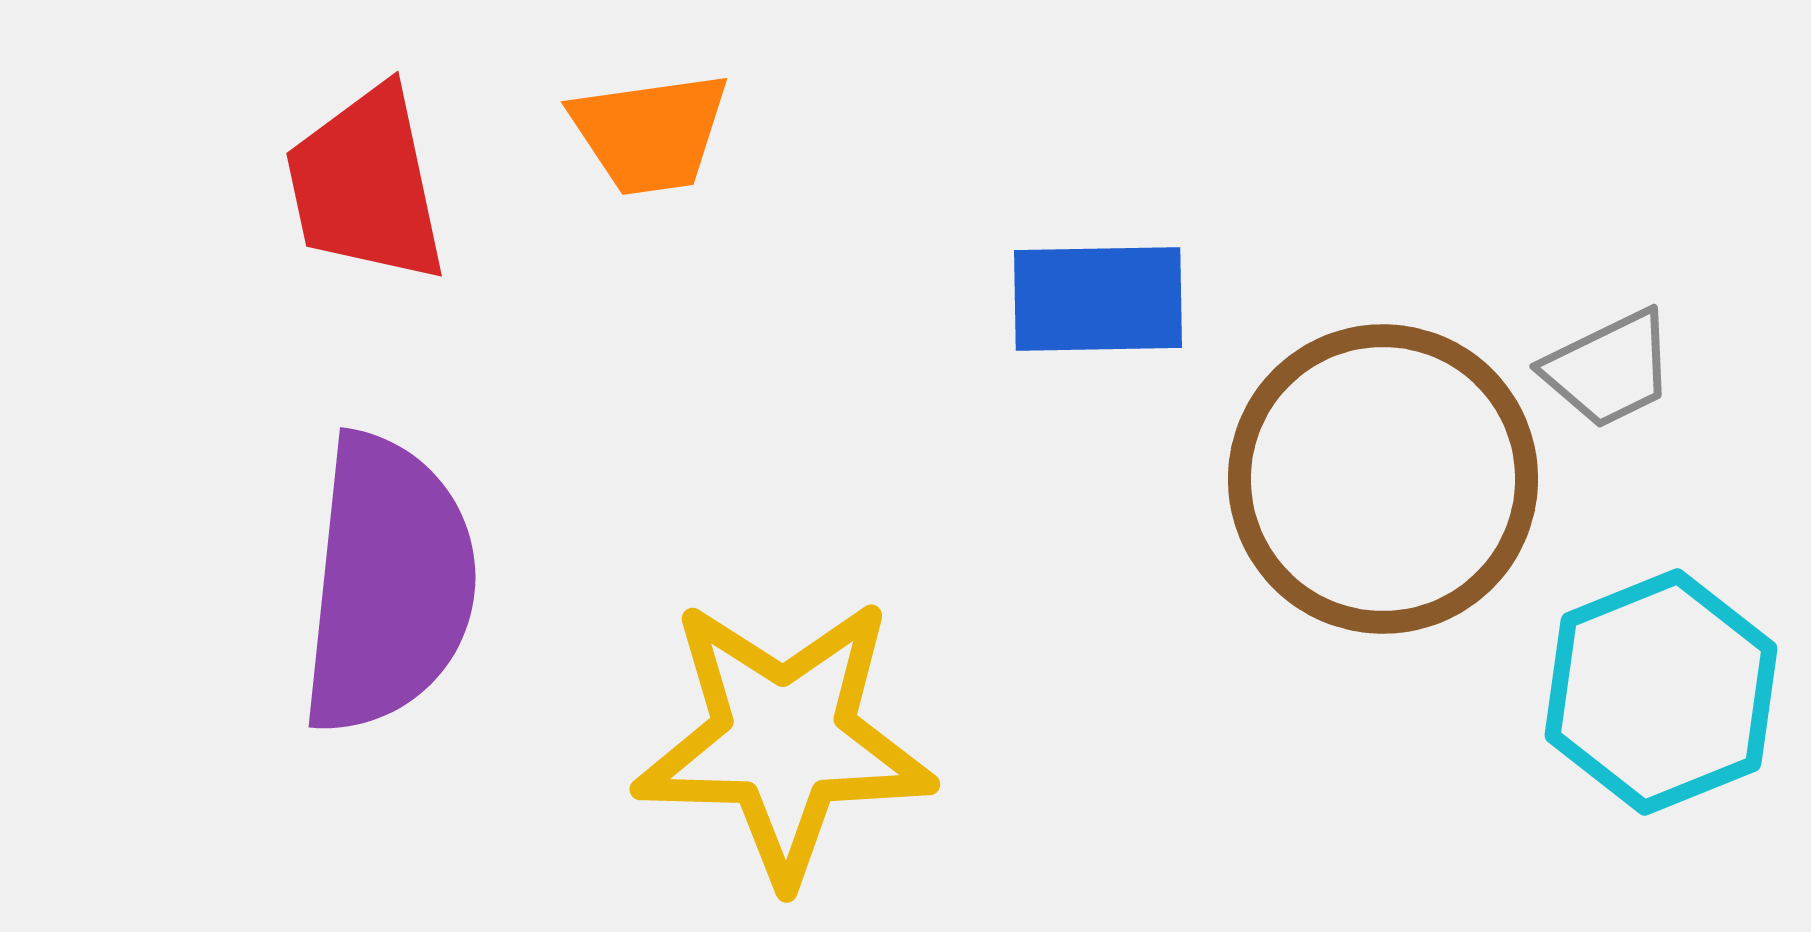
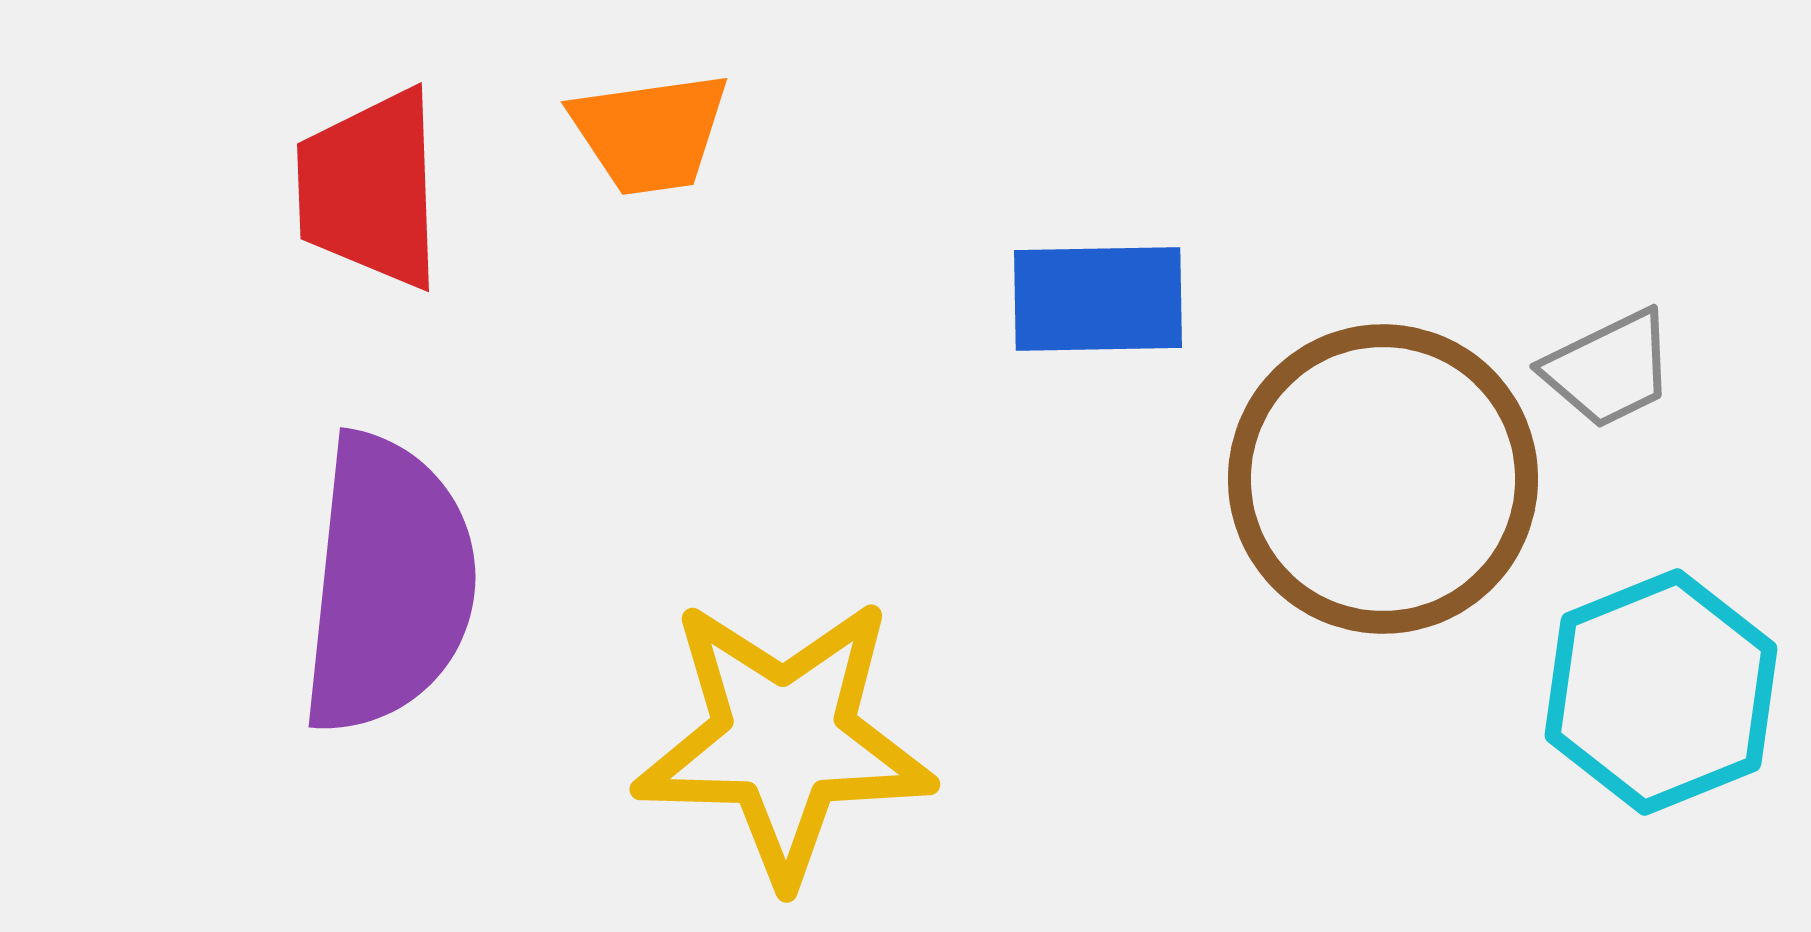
red trapezoid: moved 4 px right, 4 px down; rotated 10 degrees clockwise
